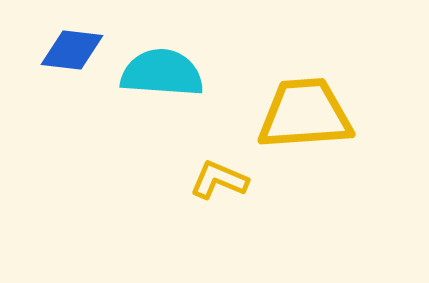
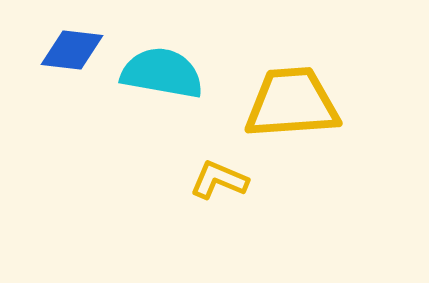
cyan semicircle: rotated 6 degrees clockwise
yellow trapezoid: moved 13 px left, 11 px up
